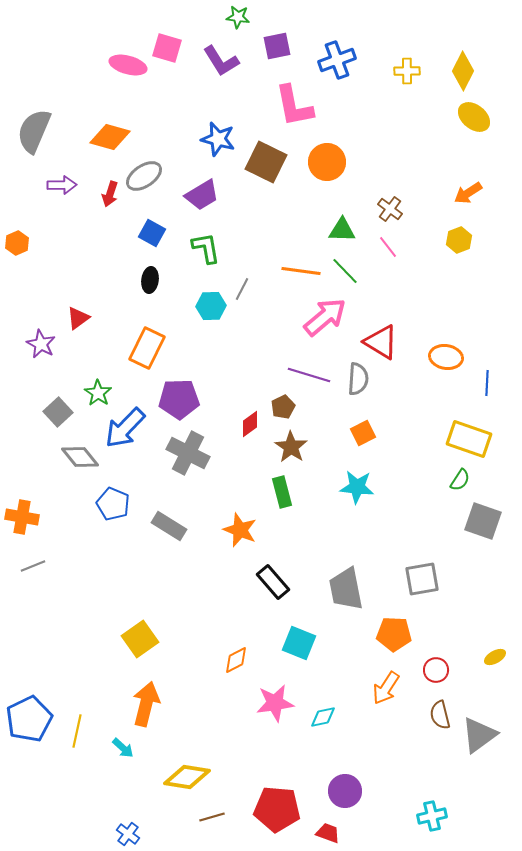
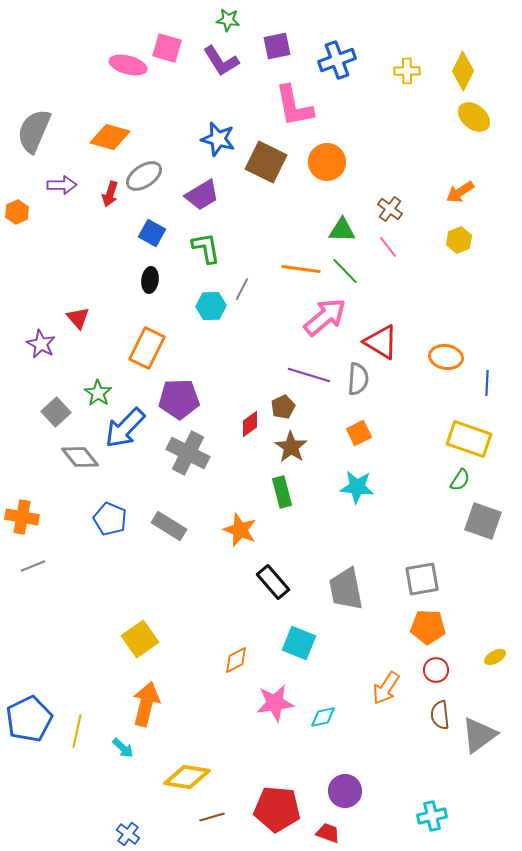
green star at (238, 17): moved 10 px left, 3 px down
orange arrow at (468, 193): moved 8 px left, 1 px up
orange hexagon at (17, 243): moved 31 px up
orange line at (301, 271): moved 2 px up
red triangle at (78, 318): rotated 35 degrees counterclockwise
gray square at (58, 412): moved 2 px left
orange square at (363, 433): moved 4 px left
blue pentagon at (113, 504): moved 3 px left, 15 px down
orange pentagon at (394, 634): moved 34 px right, 7 px up
brown semicircle at (440, 715): rotated 8 degrees clockwise
